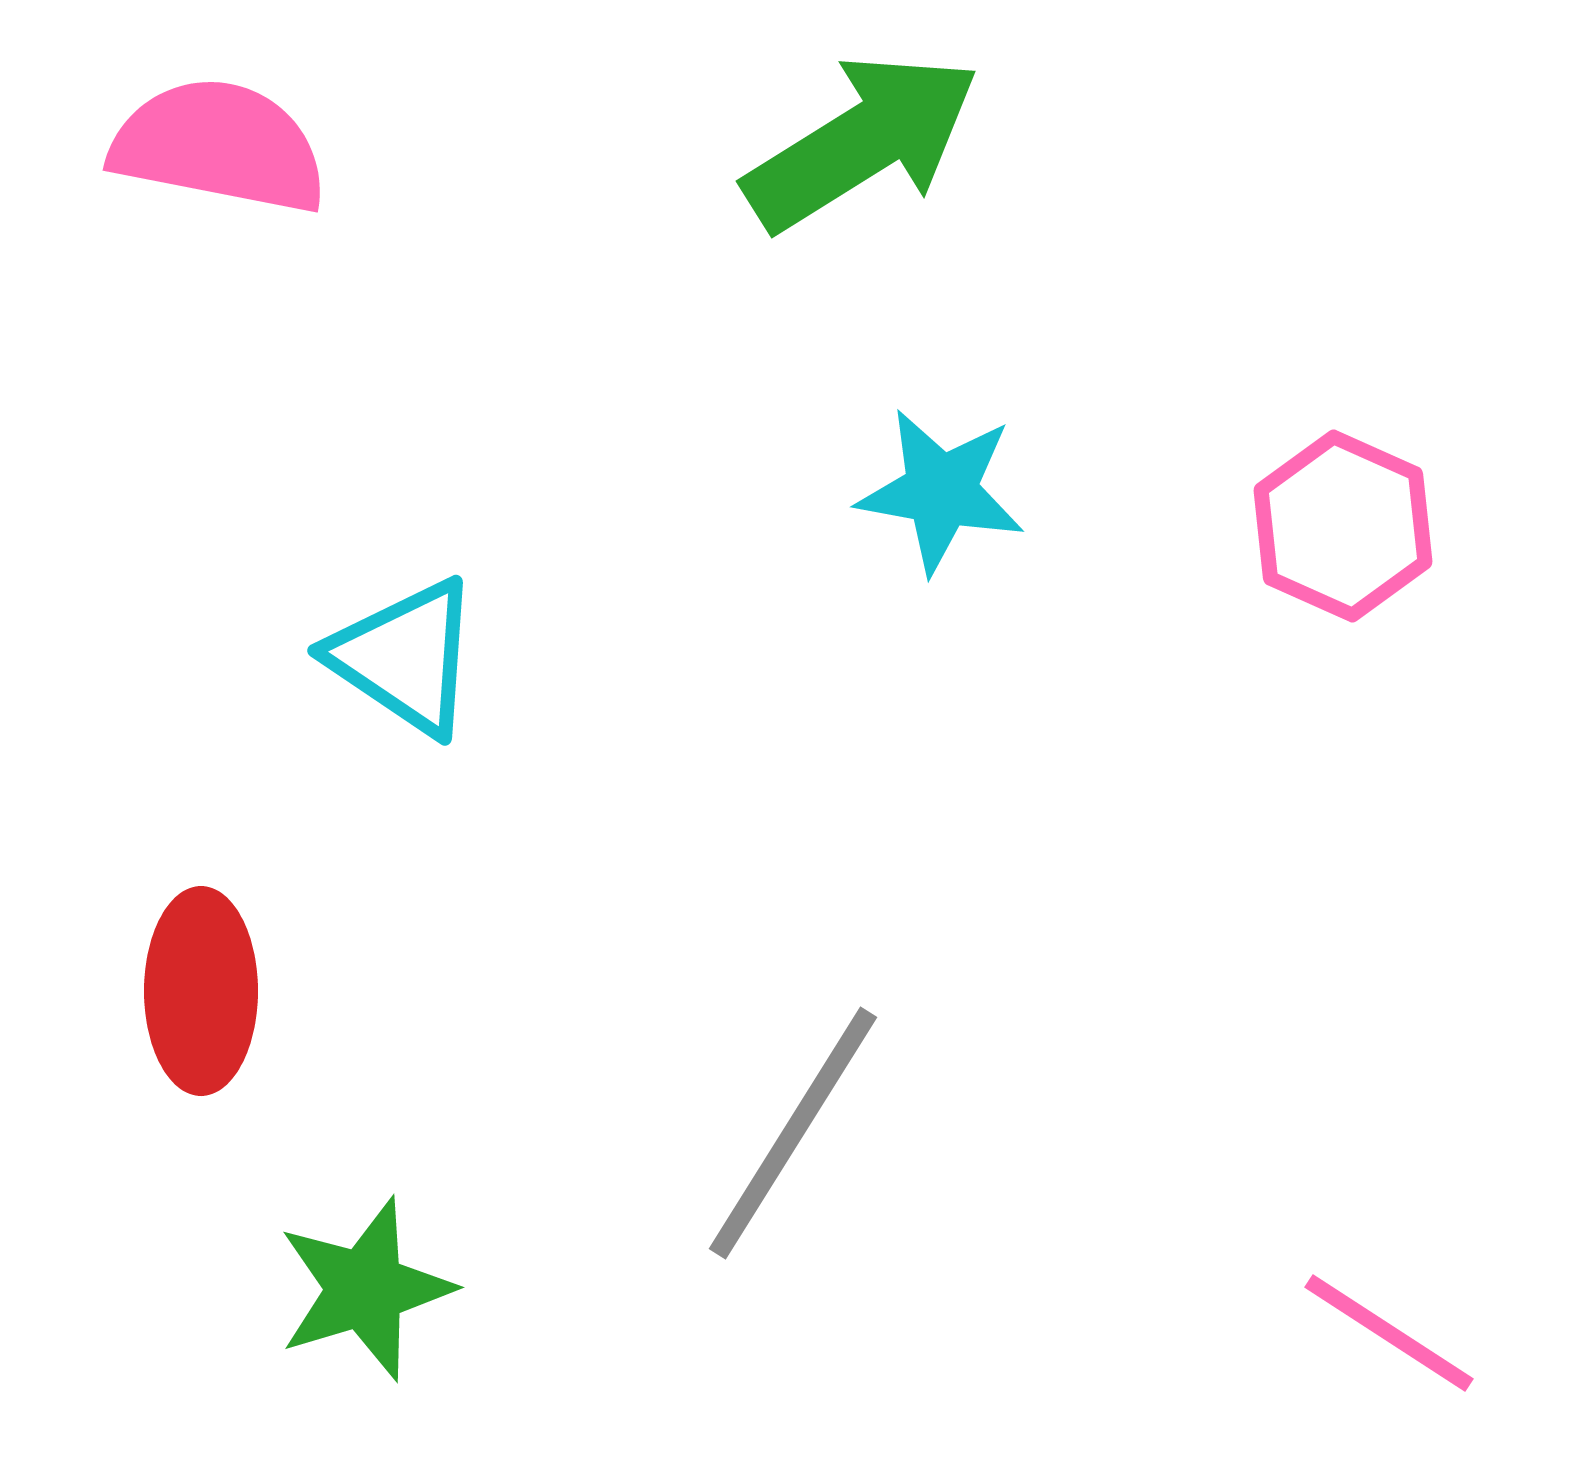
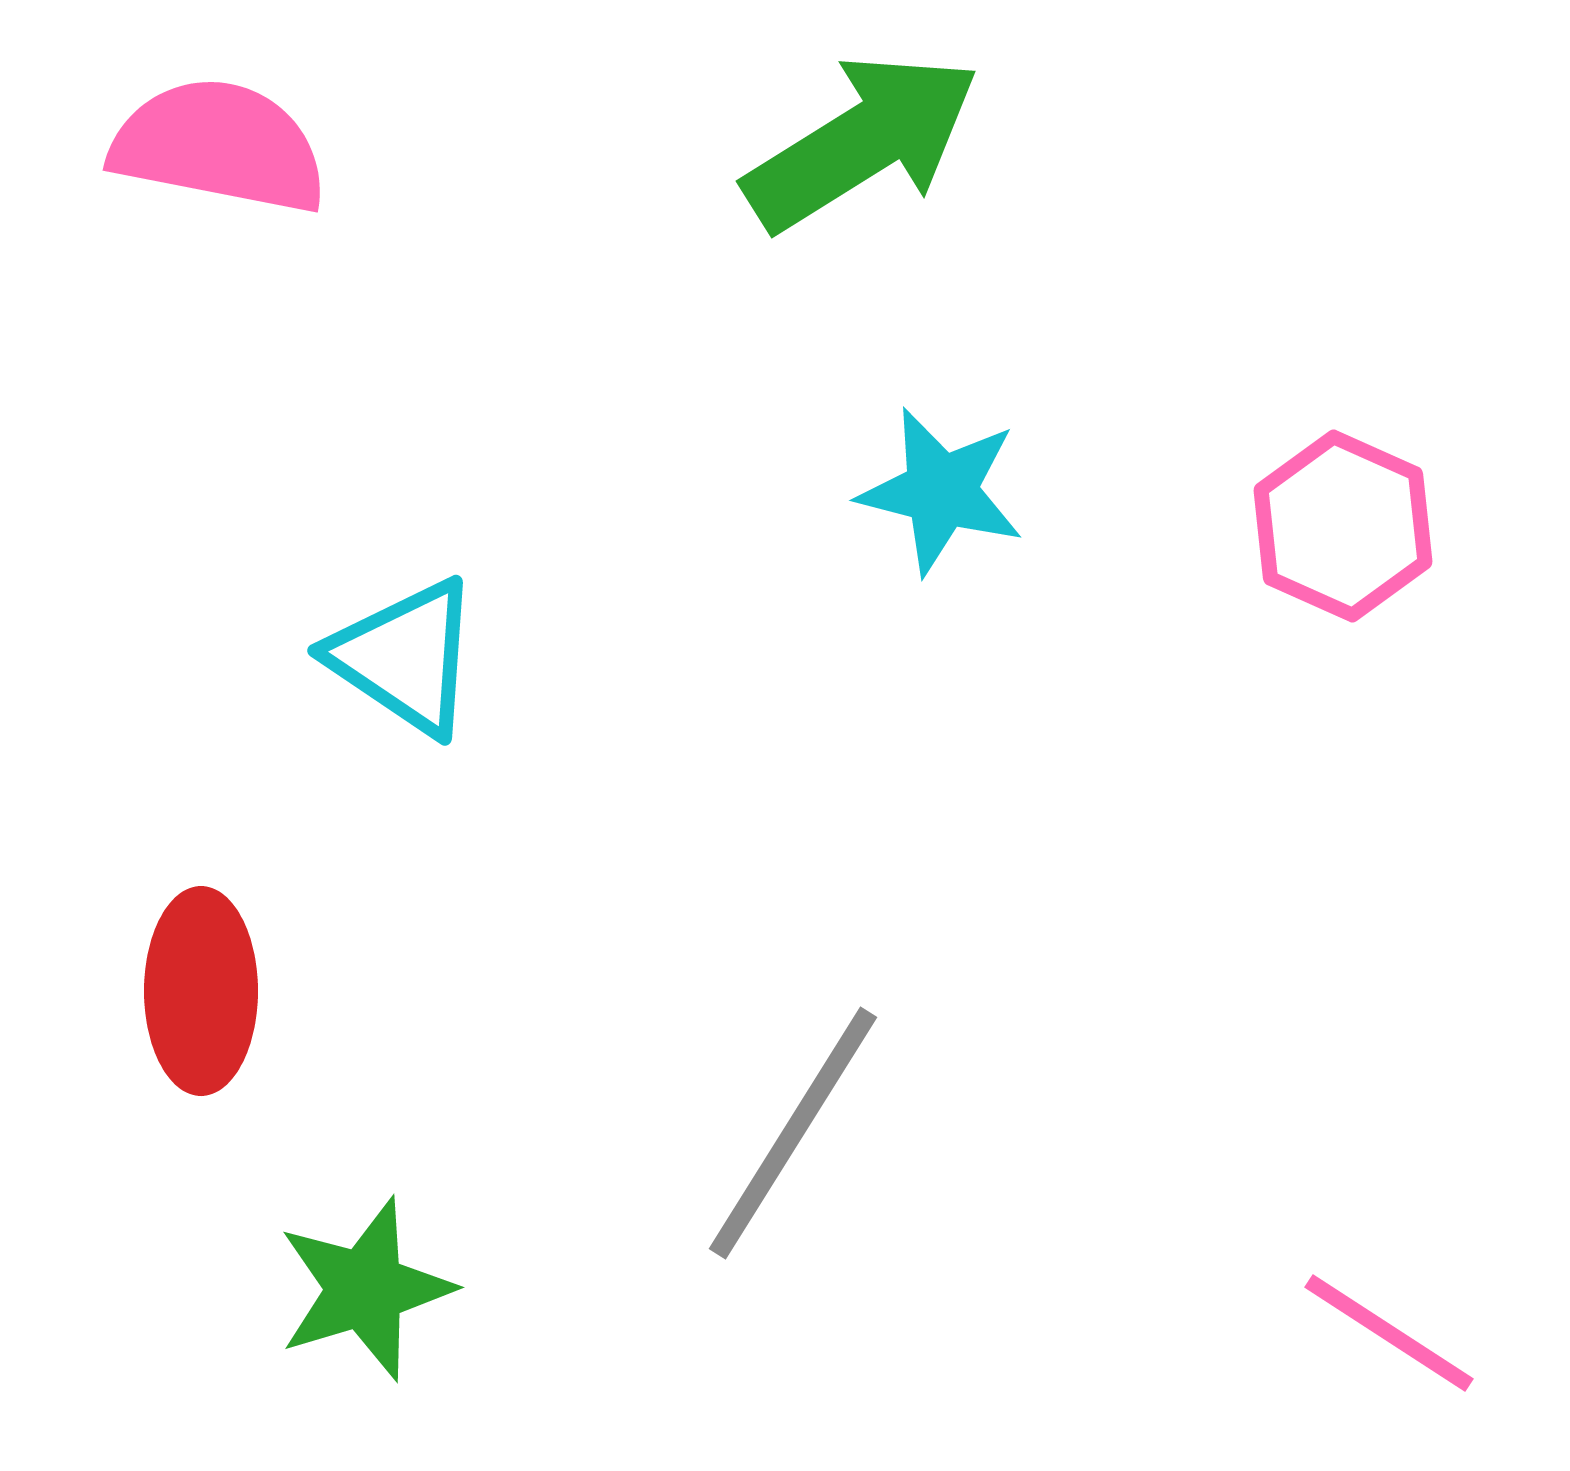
cyan star: rotated 4 degrees clockwise
